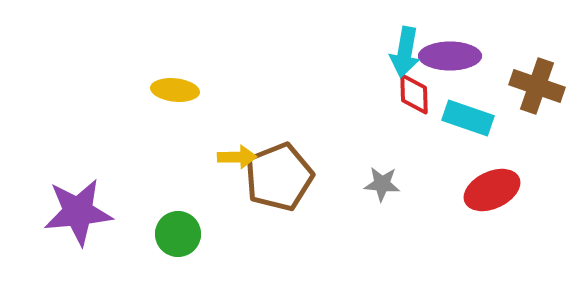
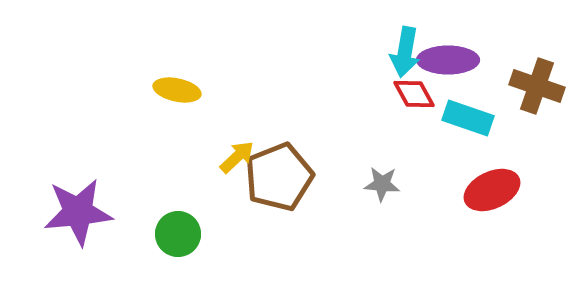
purple ellipse: moved 2 px left, 4 px down
yellow ellipse: moved 2 px right; rotated 6 degrees clockwise
red diamond: rotated 27 degrees counterclockwise
yellow arrow: rotated 42 degrees counterclockwise
